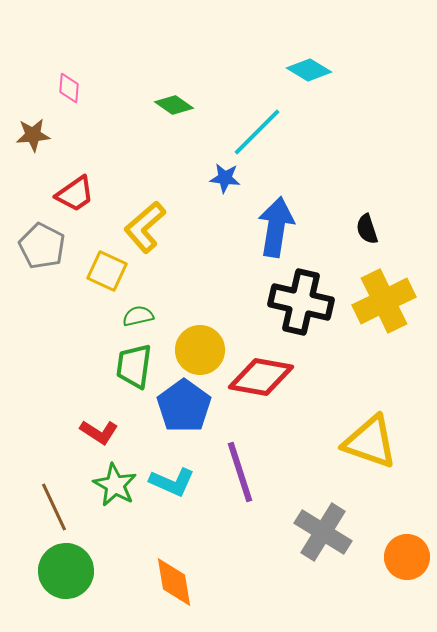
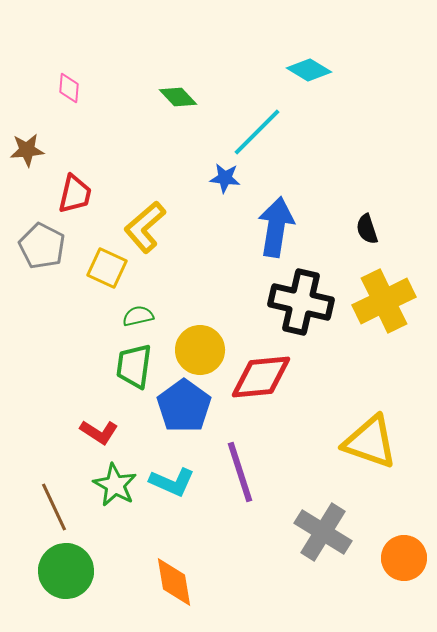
green diamond: moved 4 px right, 8 px up; rotated 12 degrees clockwise
brown star: moved 6 px left, 15 px down
red trapezoid: rotated 42 degrees counterclockwise
yellow square: moved 3 px up
red diamond: rotated 16 degrees counterclockwise
orange circle: moved 3 px left, 1 px down
